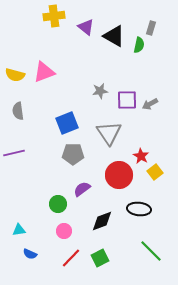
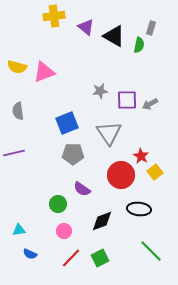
yellow semicircle: moved 2 px right, 8 px up
red circle: moved 2 px right
purple semicircle: rotated 108 degrees counterclockwise
